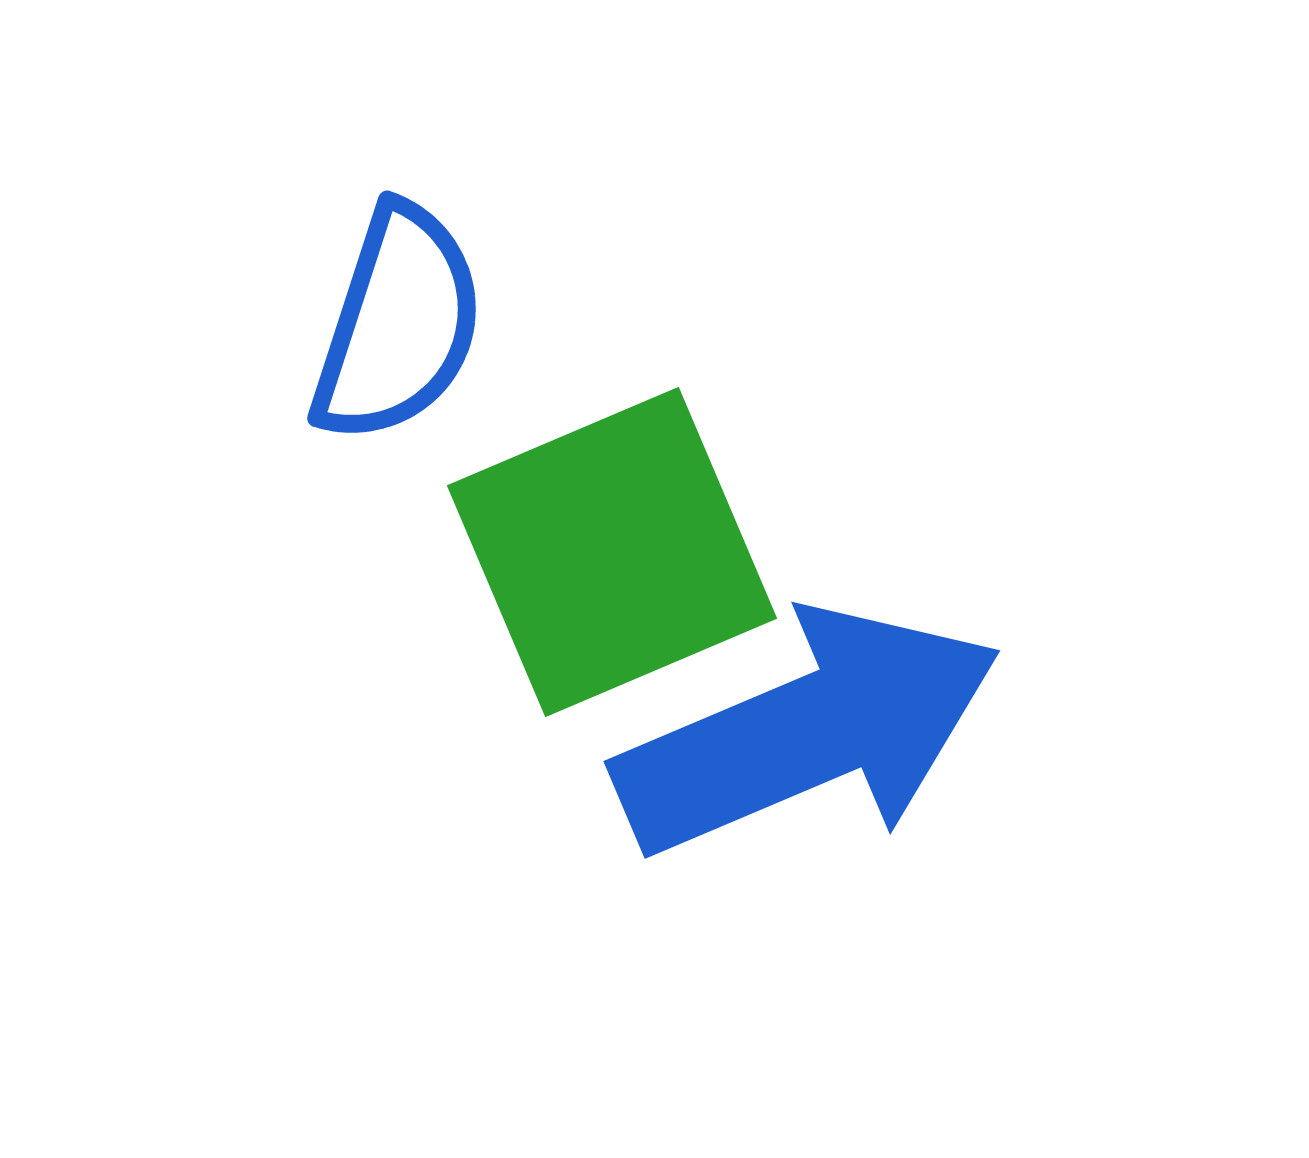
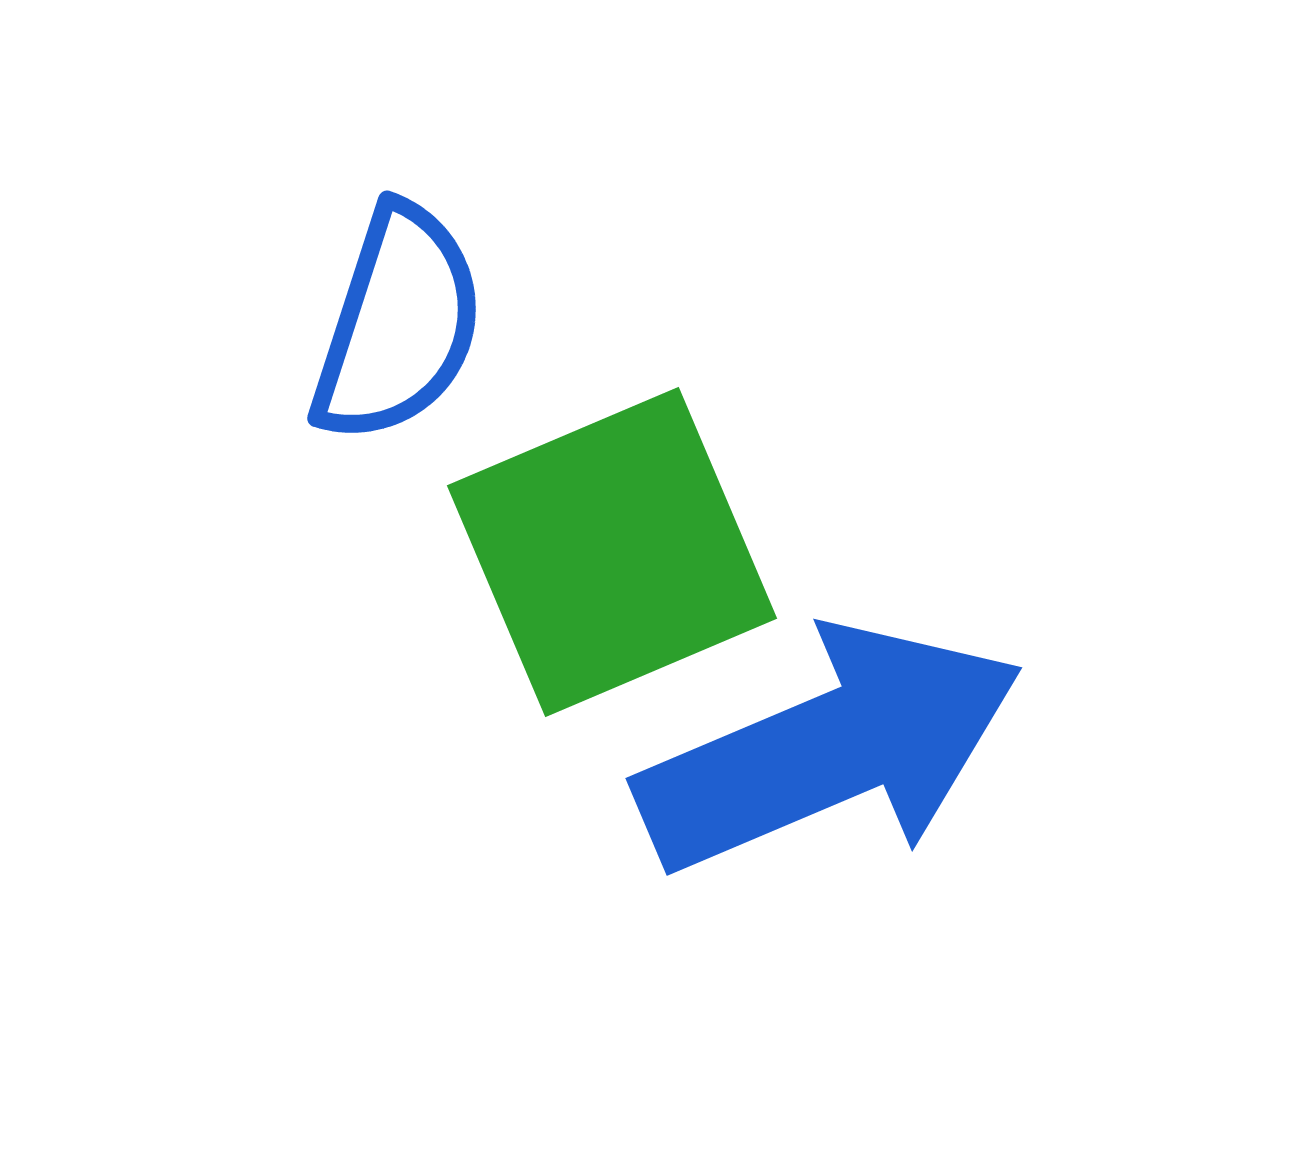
blue arrow: moved 22 px right, 17 px down
